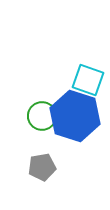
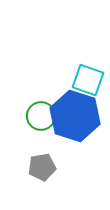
green circle: moved 1 px left
